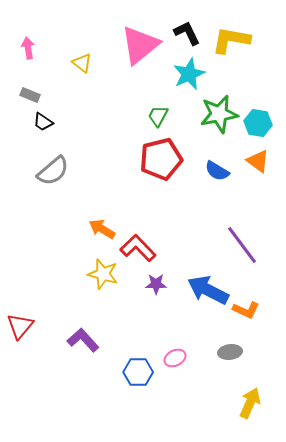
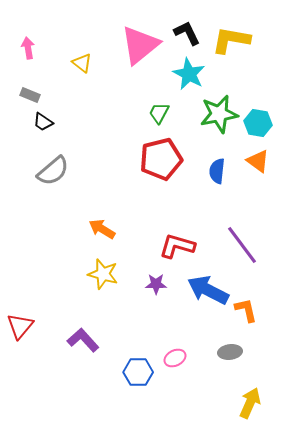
cyan star: rotated 20 degrees counterclockwise
green trapezoid: moved 1 px right, 3 px up
blue semicircle: rotated 65 degrees clockwise
red L-shape: moved 39 px right, 2 px up; rotated 30 degrees counterclockwise
orange L-shape: rotated 128 degrees counterclockwise
